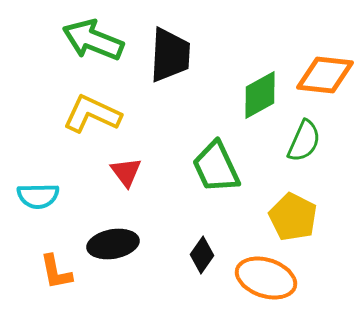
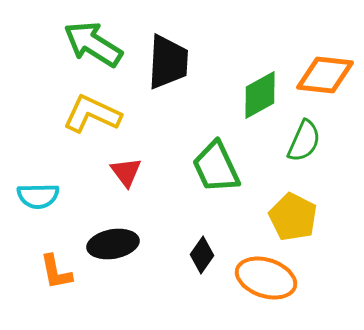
green arrow: moved 4 px down; rotated 10 degrees clockwise
black trapezoid: moved 2 px left, 7 px down
